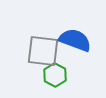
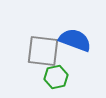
green hexagon: moved 1 px right, 2 px down; rotated 20 degrees clockwise
